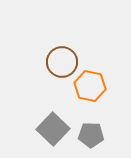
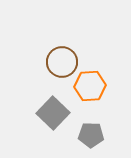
orange hexagon: rotated 16 degrees counterclockwise
gray square: moved 16 px up
